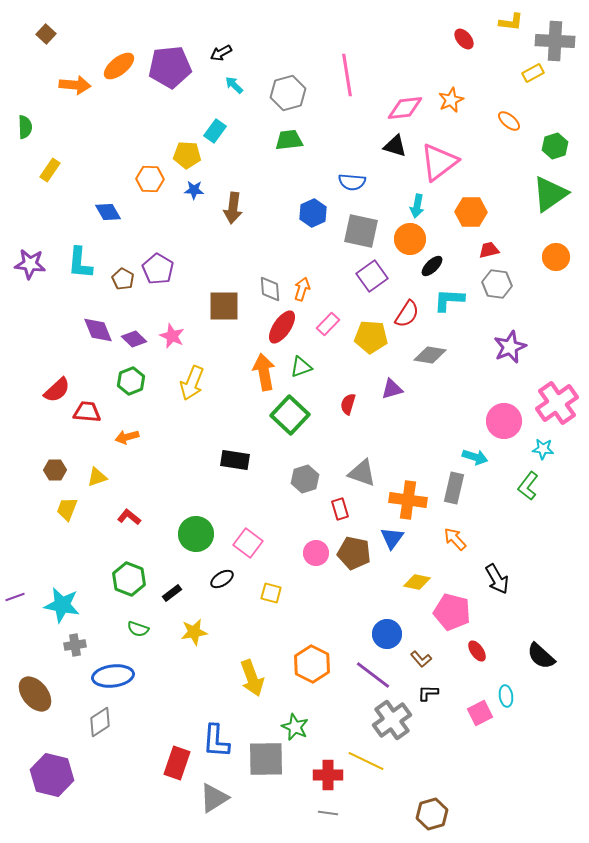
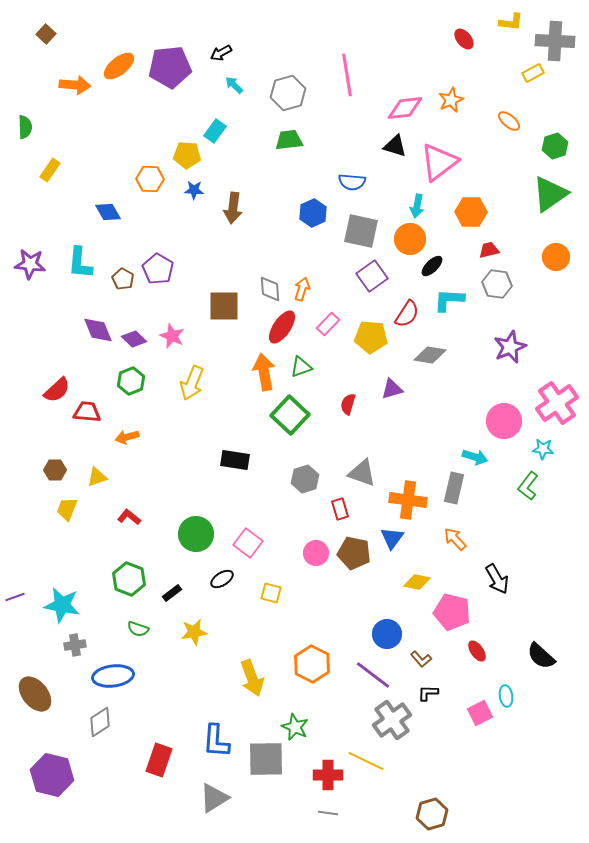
red rectangle at (177, 763): moved 18 px left, 3 px up
